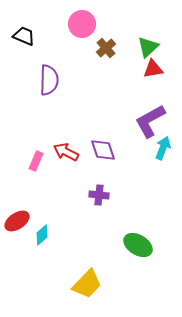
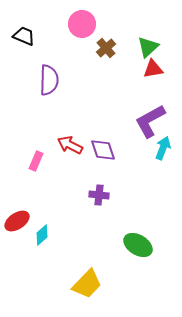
red arrow: moved 4 px right, 7 px up
